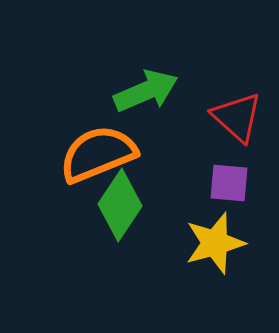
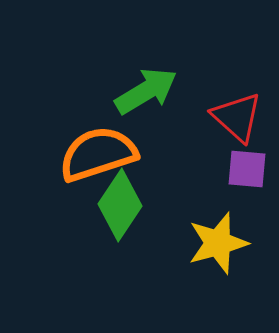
green arrow: rotated 8 degrees counterclockwise
orange semicircle: rotated 4 degrees clockwise
purple square: moved 18 px right, 14 px up
yellow star: moved 3 px right
